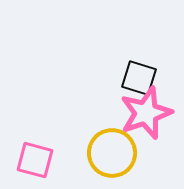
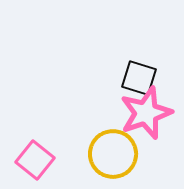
yellow circle: moved 1 px right, 1 px down
pink square: rotated 24 degrees clockwise
